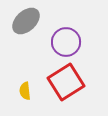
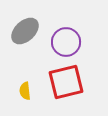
gray ellipse: moved 1 px left, 10 px down
red square: rotated 18 degrees clockwise
